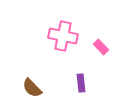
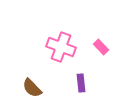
pink cross: moved 2 px left, 11 px down; rotated 8 degrees clockwise
